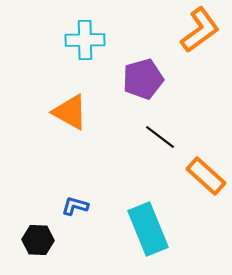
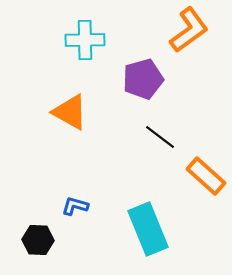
orange L-shape: moved 11 px left
